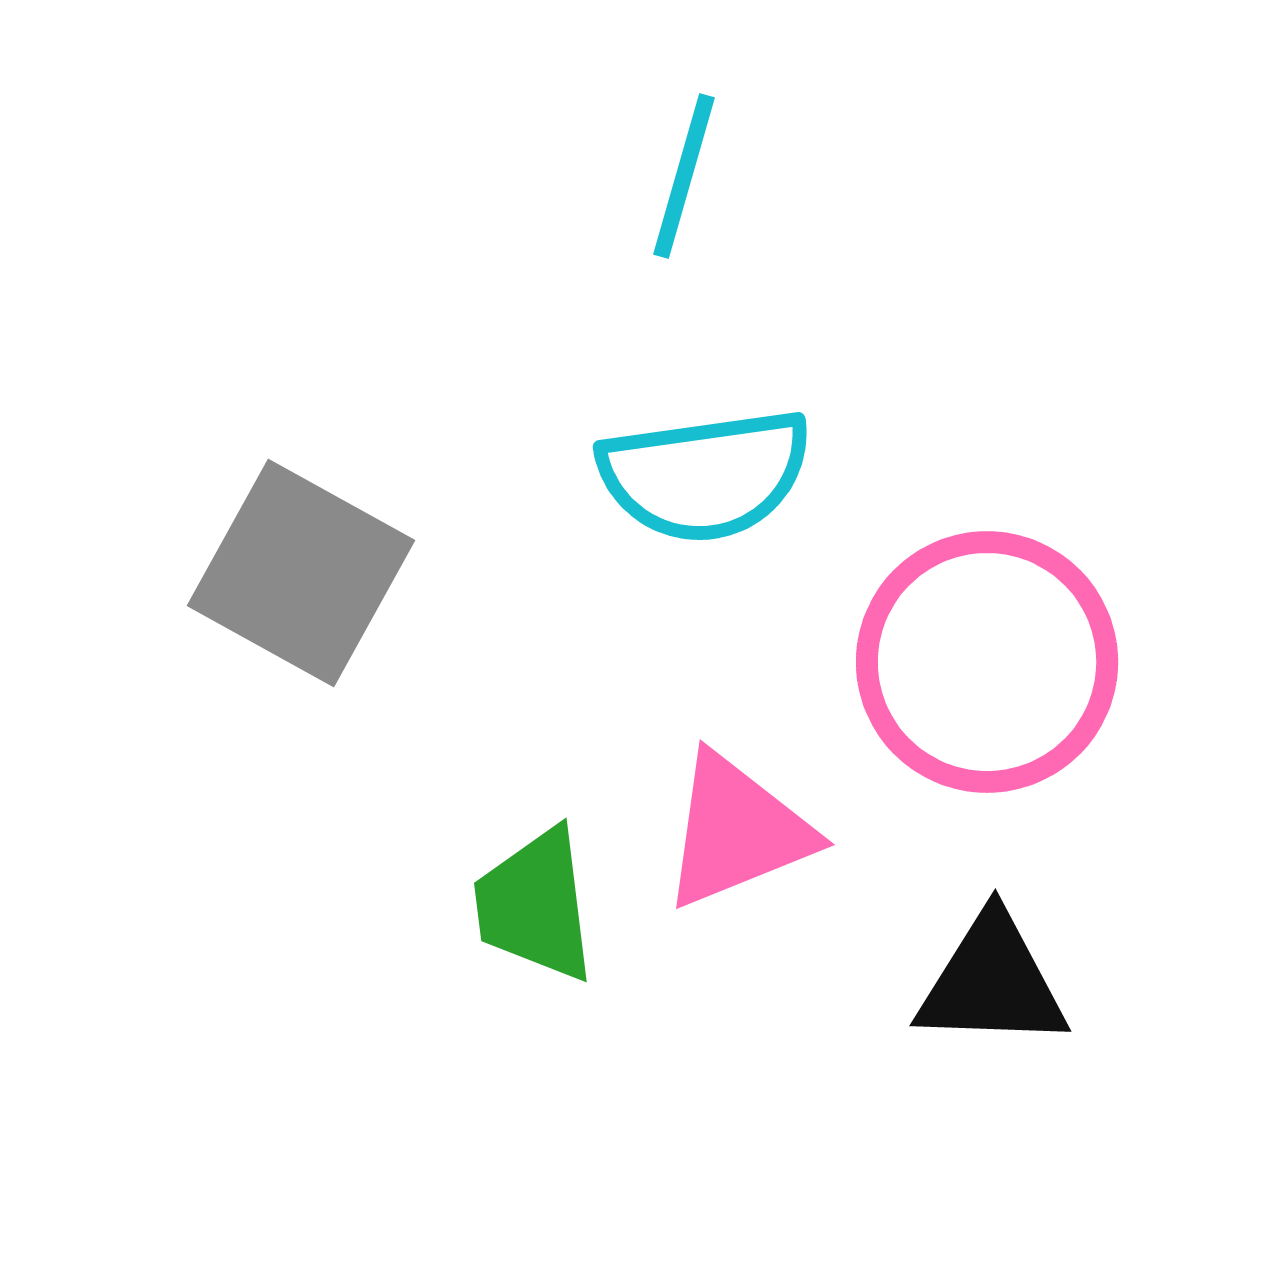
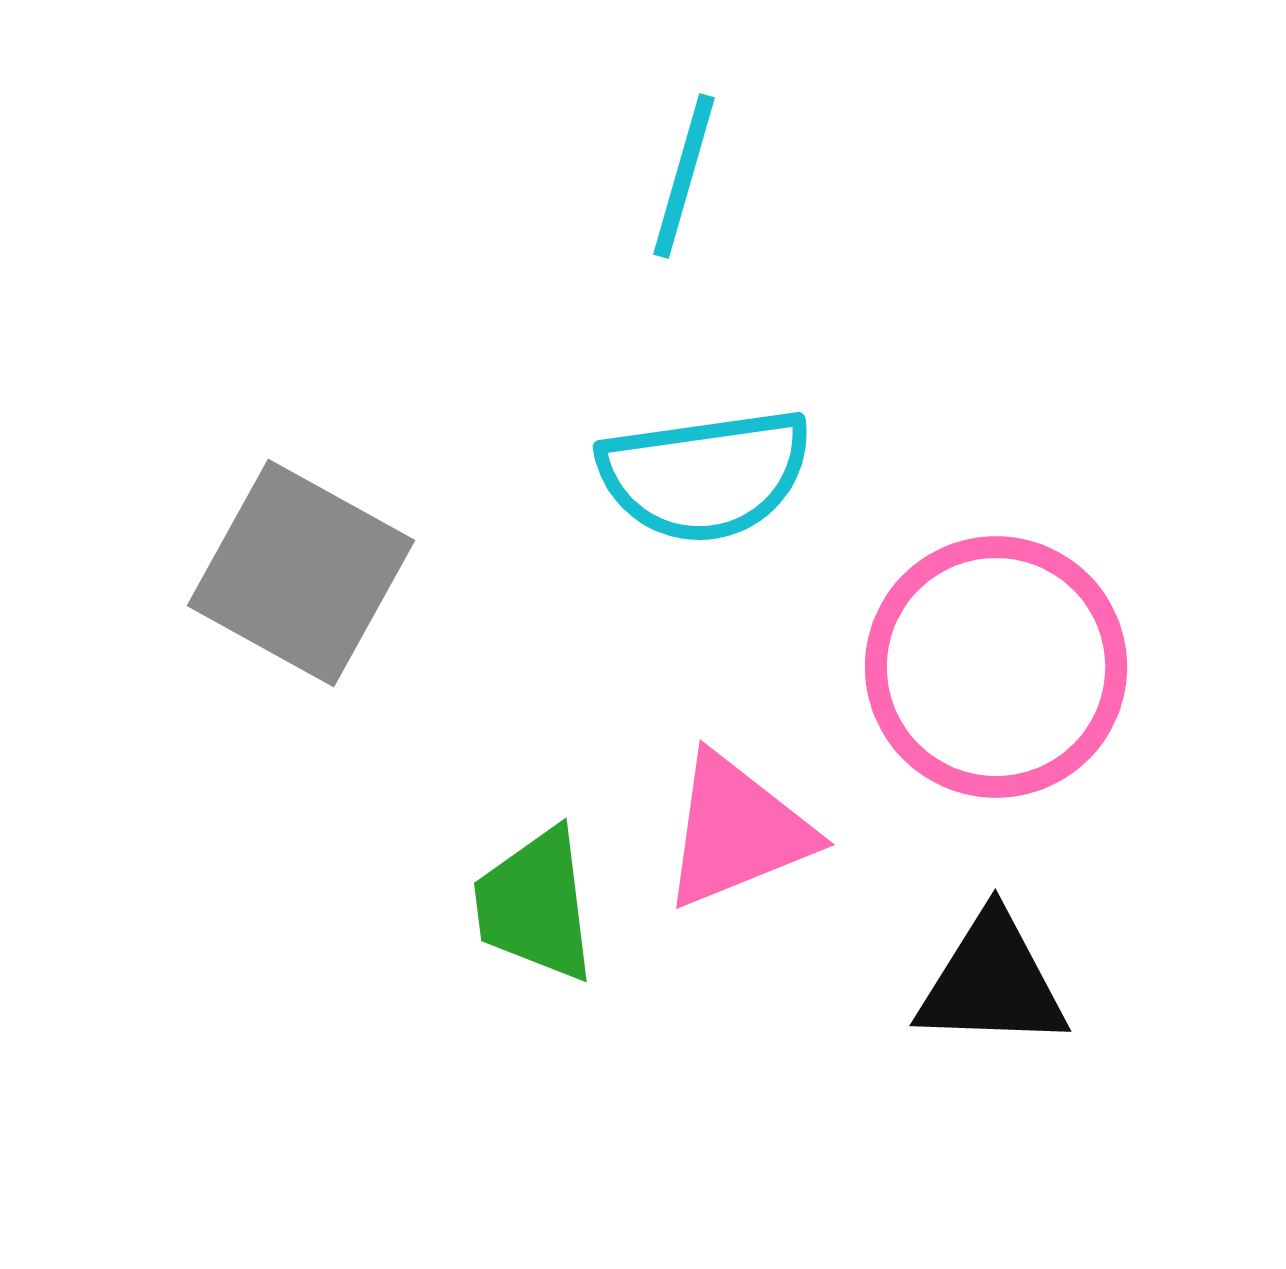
pink circle: moved 9 px right, 5 px down
